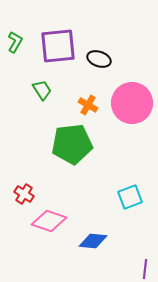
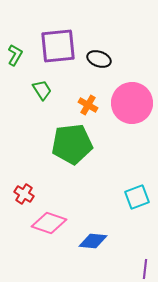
green L-shape: moved 13 px down
cyan square: moved 7 px right
pink diamond: moved 2 px down
